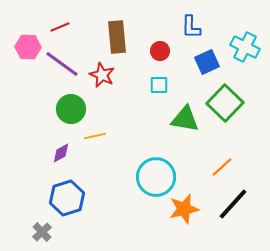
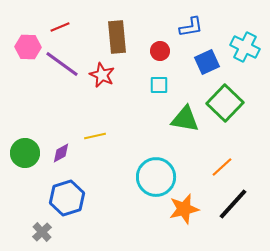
blue L-shape: rotated 100 degrees counterclockwise
green circle: moved 46 px left, 44 px down
